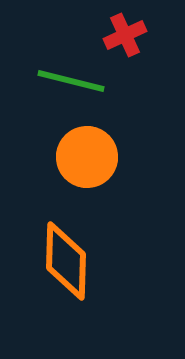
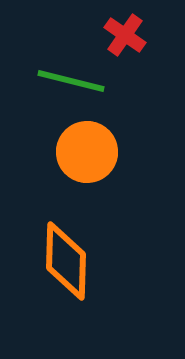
red cross: rotated 30 degrees counterclockwise
orange circle: moved 5 px up
